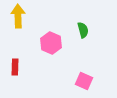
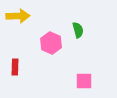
yellow arrow: rotated 90 degrees clockwise
green semicircle: moved 5 px left
pink square: rotated 24 degrees counterclockwise
